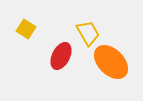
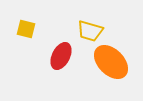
yellow square: rotated 18 degrees counterclockwise
yellow trapezoid: moved 2 px right, 2 px up; rotated 136 degrees clockwise
